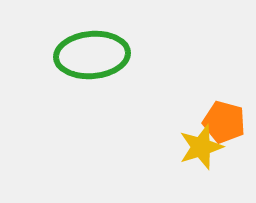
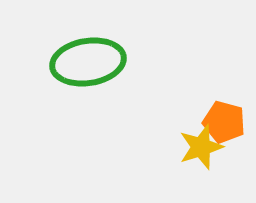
green ellipse: moved 4 px left, 7 px down; rotated 4 degrees counterclockwise
